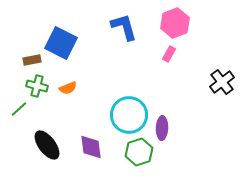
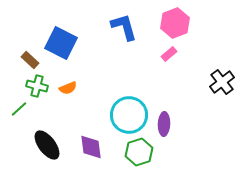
pink rectangle: rotated 21 degrees clockwise
brown rectangle: moved 2 px left; rotated 54 degrees clockwise
purple ellipse: moved 2 px right, 4 px up
